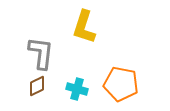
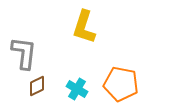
gray L-shape: moved 17 px left
cyan cross: rotated 15 degrees clockwise
